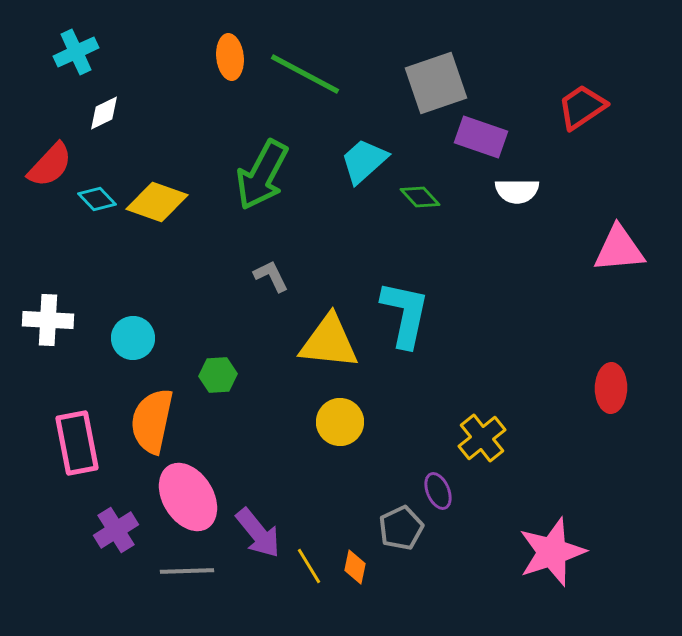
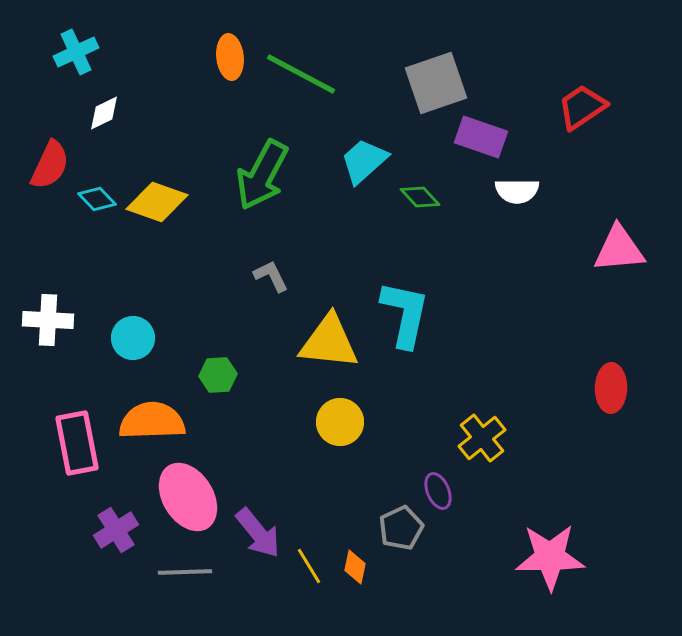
green line: moved 4 px left
red semicircle: rotated 18 degrees counterclockwise
orange semicircle: rotated 76 degrees clockwise
pink star: moved 2 px left, 5 px down; rotated 18 degrees clockwise
gray line: moved 2 px left, 1 px down
